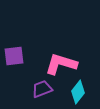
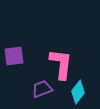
pink L-shape: rotated 80 degrees clockwise
